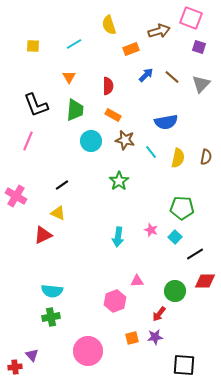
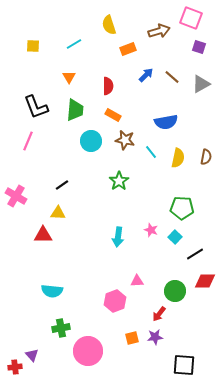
orange rectangle at (131, 49): moved 3 px left
gray triangle at (201, 84): rotated 18 degrees clockwise
black L-shape at (36, 105): moved 2 px down
yellow triangle at (58, 213): rotated 21 degrees counterclockwise
red triangle at (43, 235): rotated 24 degrees clockwise
green cross at (51, 317): moved 10 px right, 11 px down
